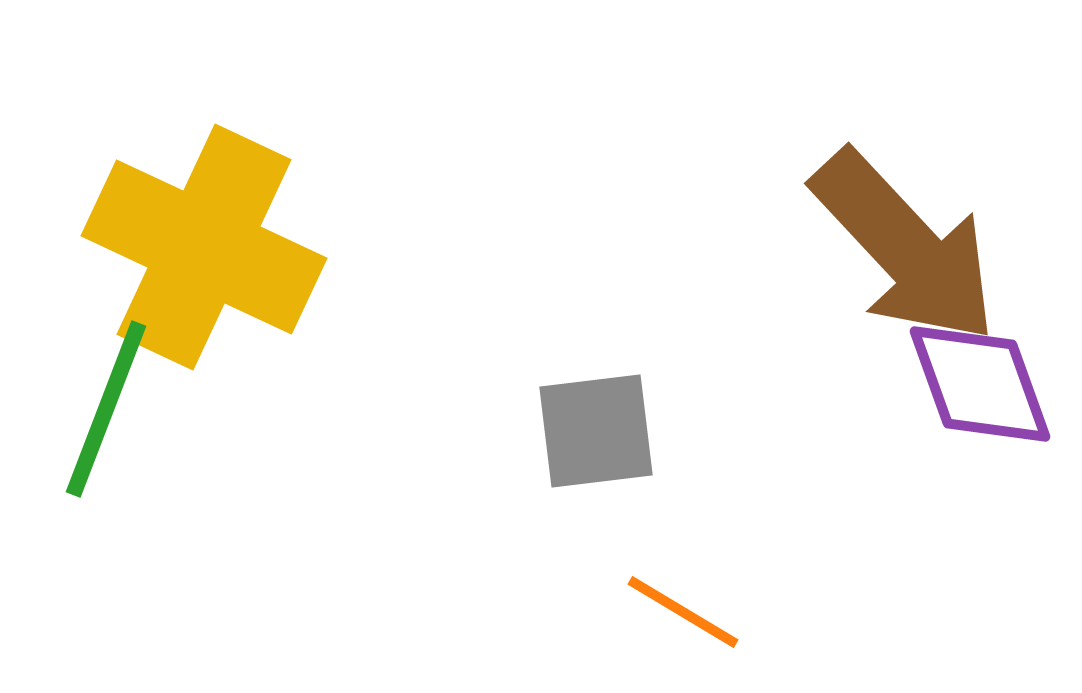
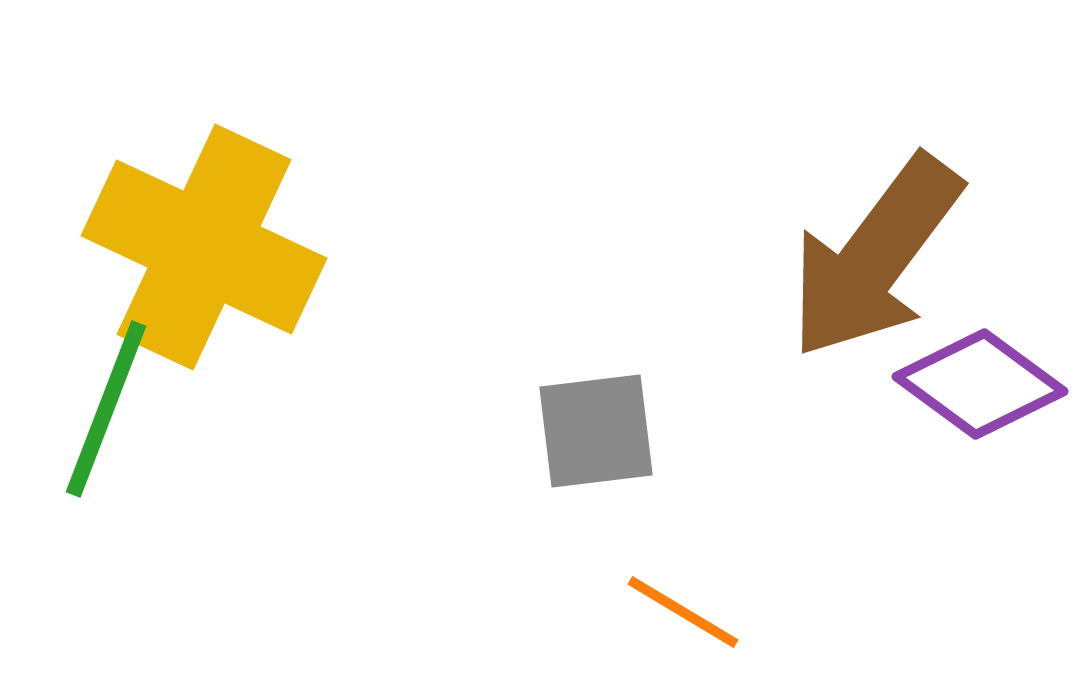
brown arrow: moved 30 px left, 10 px down; rotated 80 degrees clockwise
purple diamond: rotated 34 degrees counterclockwise
